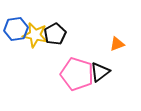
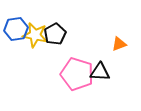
orange triangle: moved 2 px right
black triangle: rotated 40 degrees clockwise
